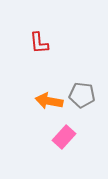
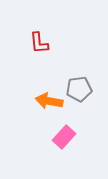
gray pentagon: moved 3 px left, 6 px up; rotated 15 degrees counterclockwise
